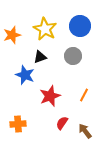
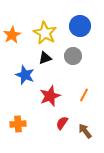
yellow star: moved 4 px down
orange star: rotated 12 degrees counterclockwise
black triangle: moved 5 px right, 1 px down
